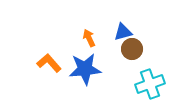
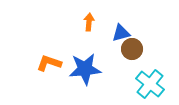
blue triangle: moved 2 px left, 1 px down
orange arrow: moved 16 px up; rotated 30 degrees clockwise
orange L-shape: rotated 30 degrees counterclockwise
cyan cross: rotated 32 degrees counterclockwise
